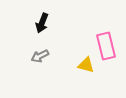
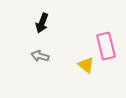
gray arrow: rotated 42 degrees clockwise
yellow triangle: rotated 24 degrees clockwise
